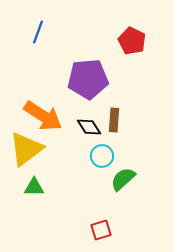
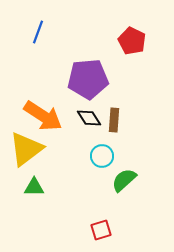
black diamond: moved 9 px up
green semicircle: moved 1 px right, 1 px down
